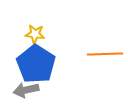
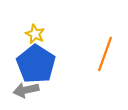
yellow star: rotated 18 degrees clockwise
orange line: rotated 68 degrees counterclockwise
